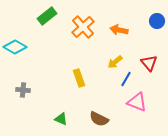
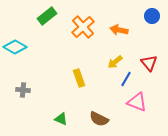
blue circle: moved 5 px left, 5 px up
